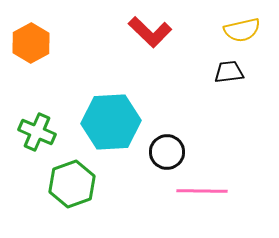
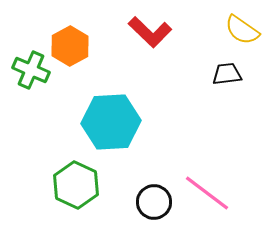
yellow semicircle: rotated 48 degrees clockwise
orange hexagon: moved 39 px right, 3 px down
black trapezoid: moved 2 px left, 2 px down
green cross: moved 6 px left, 62 px up
black circle: moved 13 px left, 50 px down
green hexagon: moved 4 px right, 1 px down; rotated 15 degrees counterclockwise
pink line: moved 5 px right, 2 px down; rotated 36 degrees clockwise
